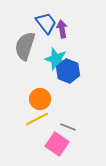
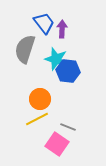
blue trapezoid: moved 2 px left
purple arrow: rotated 12 degrees clockwise
gray semicircle: moved 3 px down
blue hexagon: rotated 15 degrees counterclockwise
